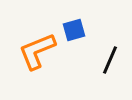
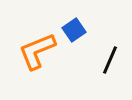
blue square: rotated 20 degrees counterclockwise
